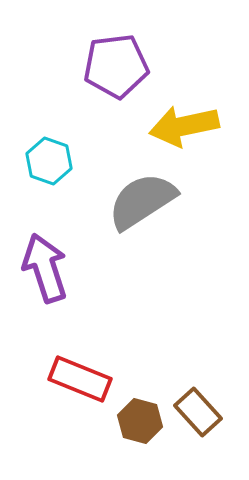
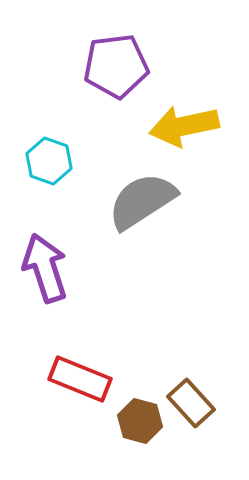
brown rectangle: moved 7 px left, 9 px up
